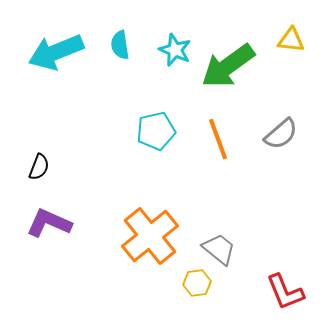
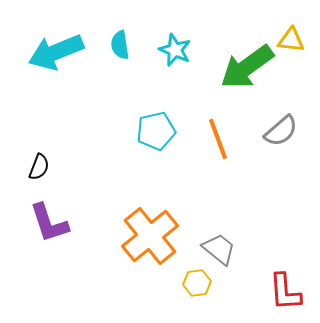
green arrow: moved 19 px right, 1 px down
gray semicircle: moved 3 px up
purple L-shape: rotated 132 degrees counterclockwise
red L-shape: rotated 18 degrees clockwise
